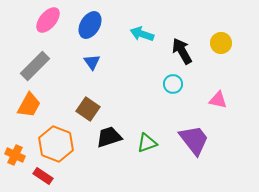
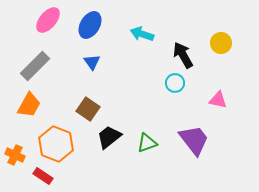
black arrow: moved 1 px right, 4 px down
cyan circle: moved 2 px right, 1 px up
black trapezoid: rotated 20 degrees counterclockwise
